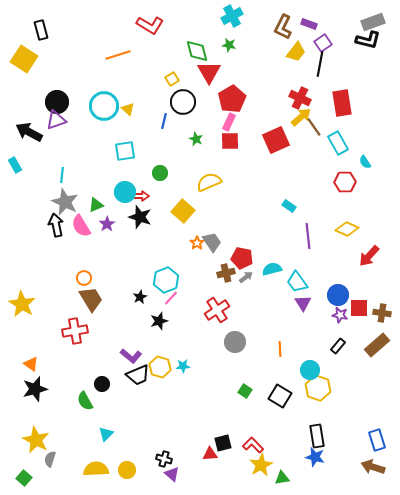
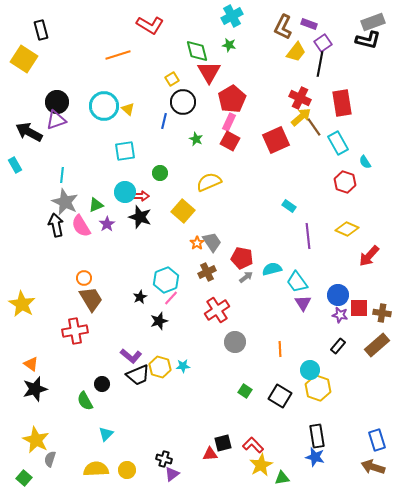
red square at (230, 141): rotated 30 degrees clockwise
red hexagon at (345, 182): rotated 20 degrees clockwise
brown cross at (226, 273): moved 19 px left, 1 px up; rotated 12 degrees counterclockwise
purple triangle at (172, 474): rotated 42 degrees clockwise
